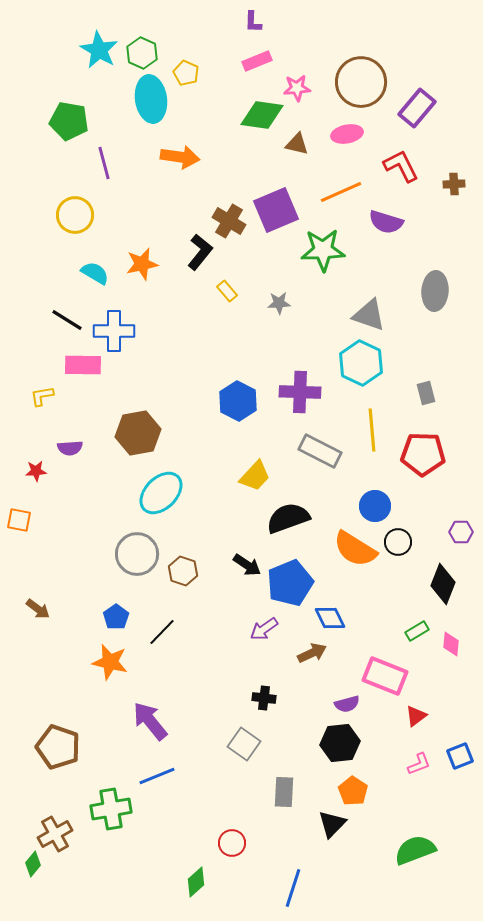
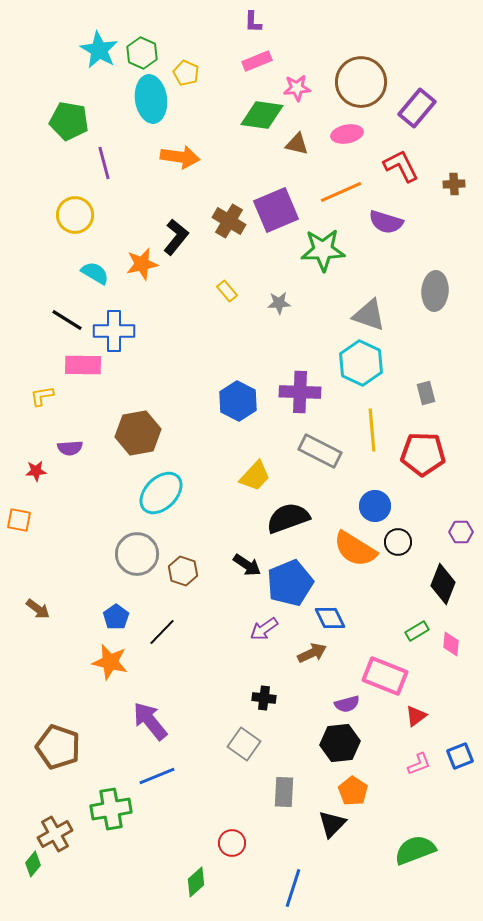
black L-shape at (200, 252): moved 24 px left, 15 px up
